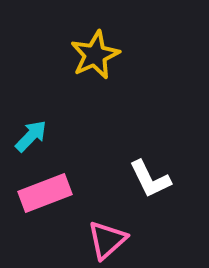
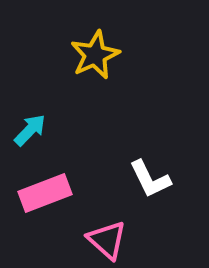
cyan arrow: moved 1 px left, 6 px up
pink triangle: rotated 36 degrees counterclockwise
